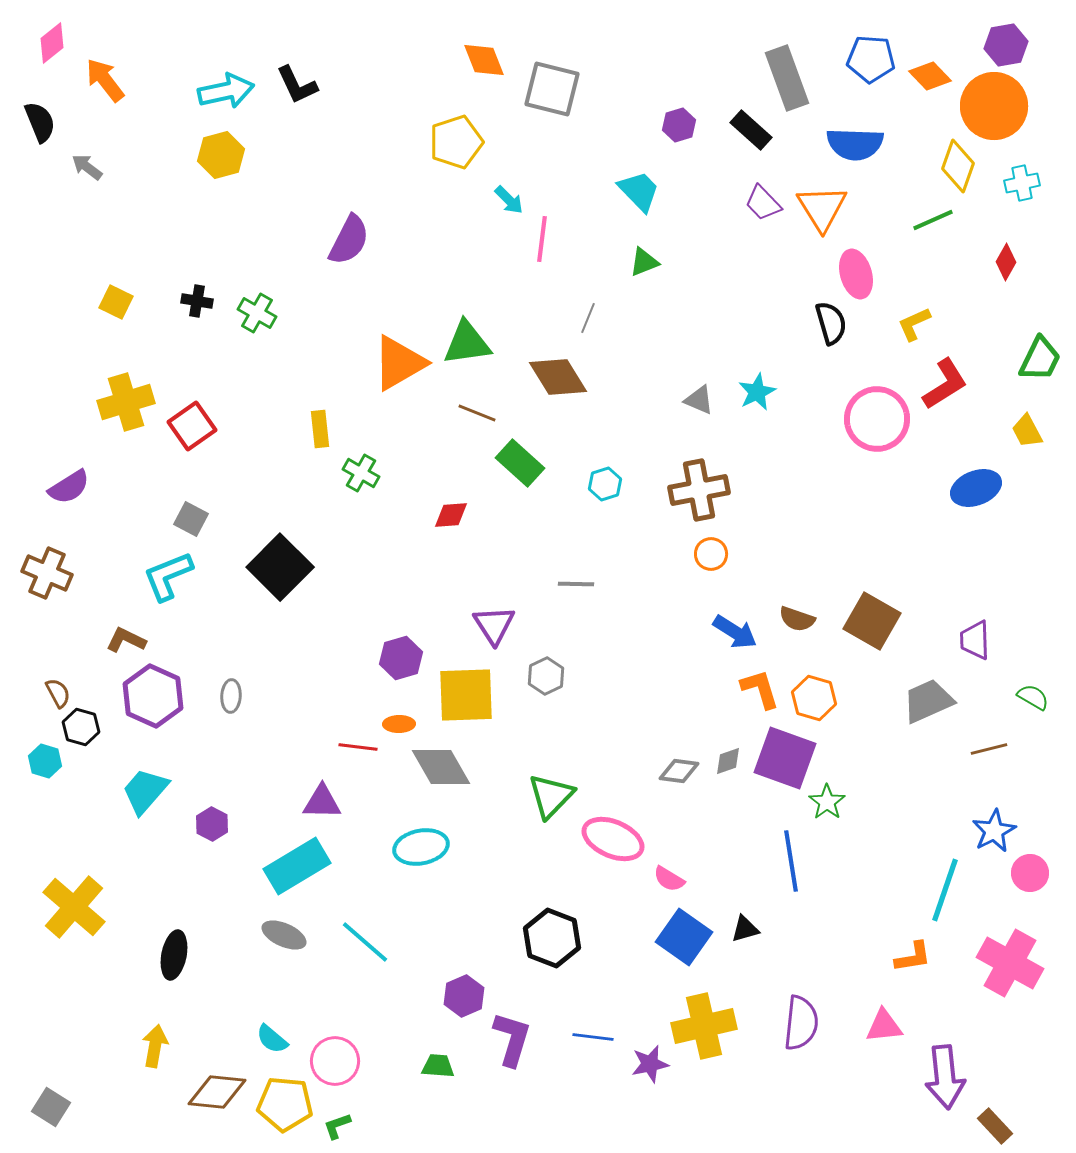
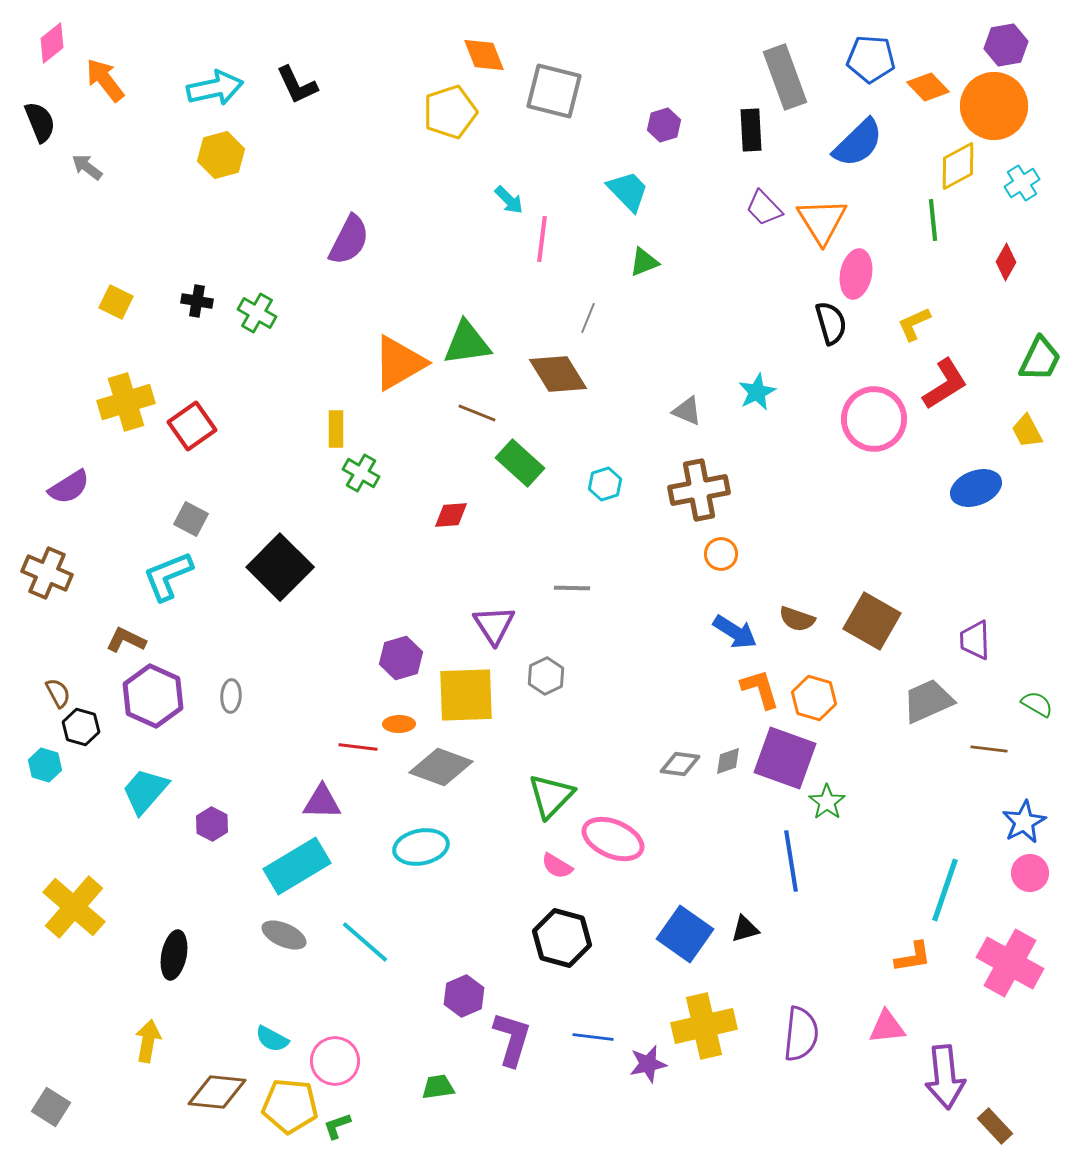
orange diamond at (484, 60): moved 5 px up
orange diamond at (930, 76): moved 2 px left, 11 px down
gray rectangle at (787, 78): moved 2 px left, 1 px up
gray square at (552, 89): moved 2 px right, 2 px down
cyan arrow at (226, 91): moved 11 px left, 3 px up
purple hexagon at (679, 125): moved 15 px left
black rectangle at (751, 130): rotated 45 degrees clockwise
yellow pentagon at (456, 142): moved 6 px left, 30 px up
blue semicircle at (855, 144): moved 3 px right, 1 px up; rotated 46 degrees counterclockwise
yellow diamond at (958, 166): rotated 42 degrees clockwise
cyan cross at (1022, 183): rotated 20 degrees counterclockwise
cyan trapezoid at (639, 191): moved 11 px left
purple trapezoid at (763, 203): moved 1 px right, 5 px down
orange triangle at (822, 208): moved 13 px down
green line at (933, 220): rotated 72 degrees counterclockwise
pink ellipse at (856, 274): rotated 27 degrees clockwise
brown diamond at (558, 377): moved 3 px up
gray triangle at (699, 400): moved 12 px left, 11 px down
pink circle at (877, 419): moved 3 px left
yellow rectangle at (320, 429): moved 16 px right; rotated 6 degrees clockwise
orange circle at (711, 554): moved 10 px right
gray line at (576, 584): moved 4 px left, 4 px down
green semicircle at (1033, 697): moved 4 px right, 7 px down
brown line at (989, 749): rotated 21 degrees clockwise
cyan hexagon at (45, 761): moved 4 px down
gray diamond at (441, 767): rotated 40 degrees counterclockwise
gray diamond at (679, 771): moved 1 px right, 7 px up
blue star at (994, 831): moved 30 px right, 9 px up
pink semicircle at (669, 879): moved 112 px left, 13 px up
blue square at (684, 937): moved 1 px right, 3 px up
black hexagon at (552, 938): moved 10 px right; rotated 6 degrees counterclockwise
purple semicircle at (801, 1023): moved 11 px down
pink triangle at (884, 1026): moved 3 px right, 1 px down
cyan semicircle at (272, 1039): rotated 12 degrees counterclockwise
yellow arrow at (155, 1046): moved 7 px left, 5 px up
purple star at (650, 1064): moved 2 px left
green trapezoid at (438, 1066): moved 21 px down; rotated 12 degrees counterclockwise
yellow pentagon at (285, 1104): moved 5 px right, 2 px down
